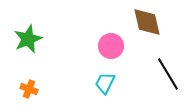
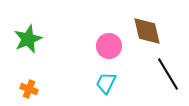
brown diamond: moved 9 px down
pink circle: moved 2 px left
cyan trapezoid: moved 1 px right
